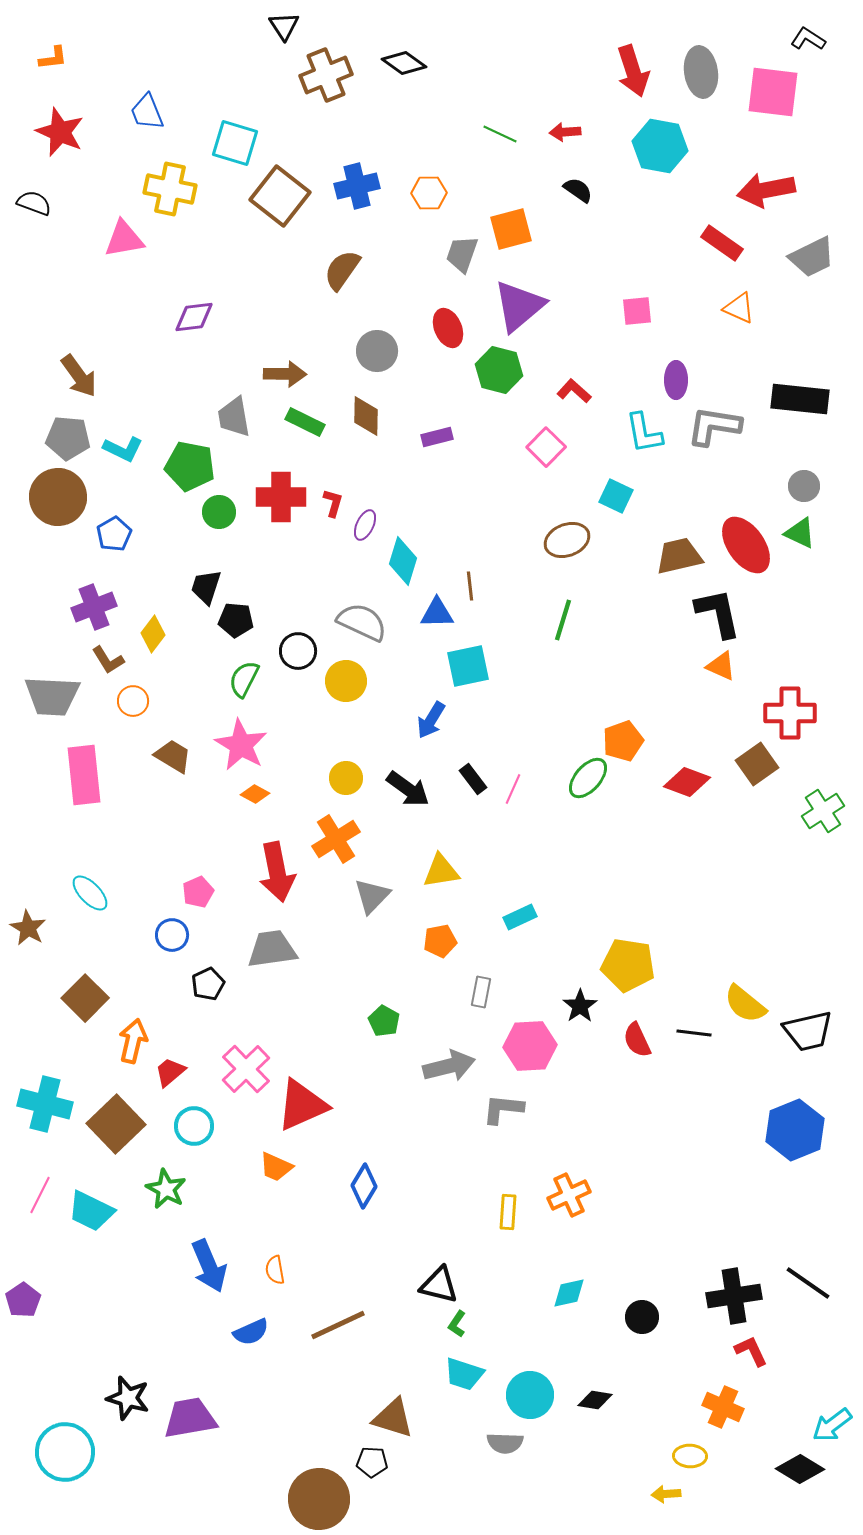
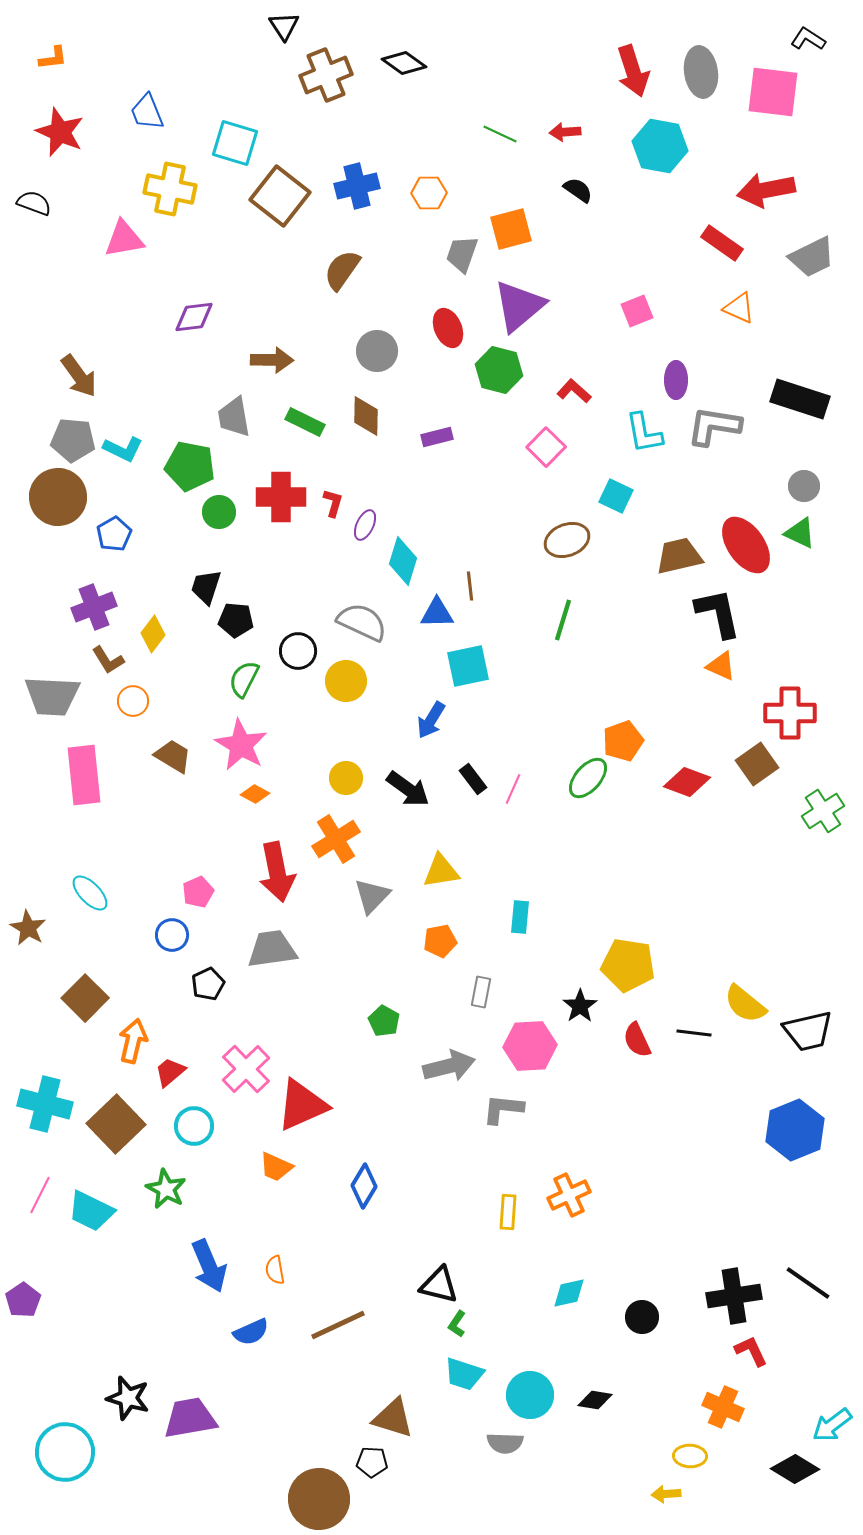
pink square at (637, 311): rotated 16 degrees counterclockwise
brown arrow at (285, 374): moved 13 px left, 14 px up
black rectangle at (800, 399): rotated 12 degrees clockwise
gray pentagon at (68, 438): moved 5 px right, 2 px down
cyan rectangle at (520, 917): rotated 60 degrees counterclockwise
black diamond at (800, 1469): moved 5 px left
